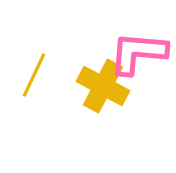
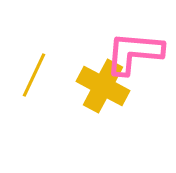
pink L-shape: moved 4 px left
